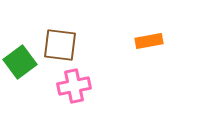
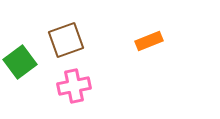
orange rectangle: rotated 12 degrees counterclockwise
brown square: moved 6 px right, 5 px up; rotated 27 degrees counterclockwise
